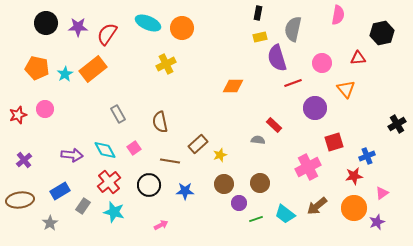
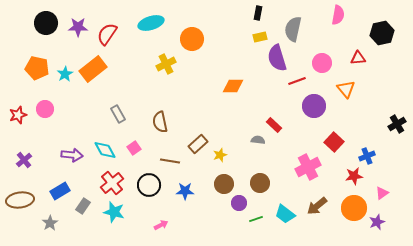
cyan ellipse at (148, 23): moved 3 px right; rotated 40 degrees counterclockwise
orange circle at (182, 28): moved 10 px right, 11 px down
red line at (293, 83): moved 4 px right, 2 px up
purple circle at (315, 108): moved 1 px left, 2 px up
red square at (334, 142): rotated 30 degrees counterclockwise
red cross at (109, 182): moved 3 px right, 1 px down
